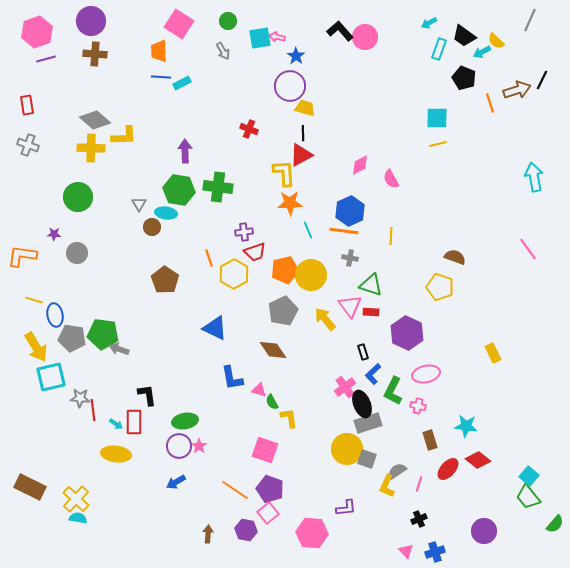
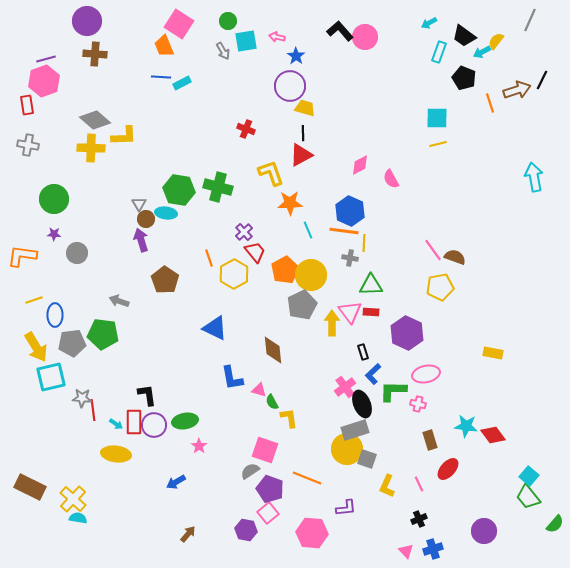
purple circle at (91, 21): moved 4 px left
pink hexagon at (37, 32): moved 7 px right, 49 px down
cyan square at (260, 38): moved 14 px left, 3 px down
yellow semicircle at (496, 41): rotated 84 degrees clockwise
cyan rectangle at (439, 49): moved 3 px down
orange trapezoid at (159, 51): moved 5 px right, 5 px up; rotated 20 degrees counterclockwise
red cross at (249, 129): moved 3 px left
gray cross at (28, 145): rotated 10 degrees counterclockwise
purple arrow at (185, 151): moved 44 px left, 89 px down; rotated 15 degrees counterclockwise
yellow L-shape at (284, 173): moved 13 px left; rotated 16 degrees counterclockwise
green cross at (218, 187): rotated 8 degrees clockwise
green circle at (78, 197): moved 24 px left, 2 px down
blue hexagon at (350, 211): rotated 12 degrees counterclockwise
brown circle at (152, 227): moved 6 px left, 8 px up
purple cross at (244, 232): rotated 36 degrees counterclockwise
yellow line at (391, 236): moved 27 px left, 7 px down
pink line at (528, 249): moved 95 px left, 1 px down
red trapezoid at (255, 252): rotated 110 degrees counterclockwise
orange pentagon at (285, 270): rotated 16 degrees counterclockwise
green triangle at (371, 285): rotated 20 degrees counterclockwise
yellow pentagon at (440, 287): rotated 28 degrees counterclockwise
yellow line at (34, 300): rotated 36 degrees counterclockwise
pink triangle at (350, 306): moved 6 px down
gray pentagon at (283, 311): moved 19 px right, 6 px up
blue ellipse at (55, 315): rotated 10 degrees clockwise
yellow arrow at (325, 319): moved 7 px right, 4 px down; rotated 40 degrees clockwise
gray pentagon at (72, 338): moved 5 px down; rotated 16 degrees counterclockwise
gray arrow at (119, 349): moved 48 px up
brown diamond at (273, 350): rotated 28 degrees clockwise
yellow rectangle at (493, 353): rotated 54 degrees counterclockwise
green L-shape at (393, 391): rotated 64 degrees clockwise
gray star at (80, 398): moved 2 px right
pink cross at (418, 406): moved 2 px up
gray rectangle at (368, 423): moved 13 px left, 7 px down
purple circle at (179, 446): moved 25 px left, 21 px up
red diamond at (478, 460): moved 15 px right, 25 px up; rotated 15 degrees clockwise
gray semicircle at (397, 471): moved 147 px left
pink line at (419, 484): rotated 42 degrees counterclockwise
orange line at (235, 490): moved 72 px right, 12 px up; rotated 12 degrees counterclockwise
yellow cross at (76, 499): moved 3 px left
brown arrow at (208, 534): moved 20 px left; rotated 36 degrees clockwise
blue cross at (435, 552): moved 2 px left, 3 px up
